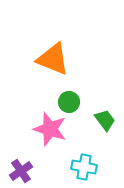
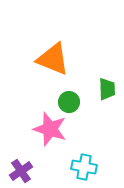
green trapezoid: moved 2 px right, 31 px up; rotated 35 degrees clockwise
